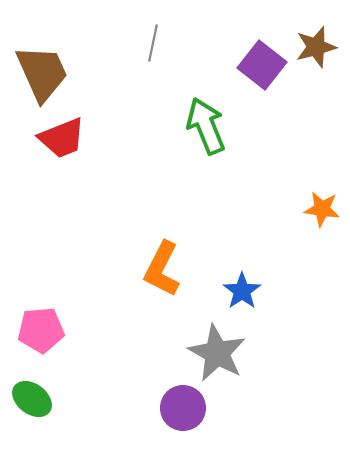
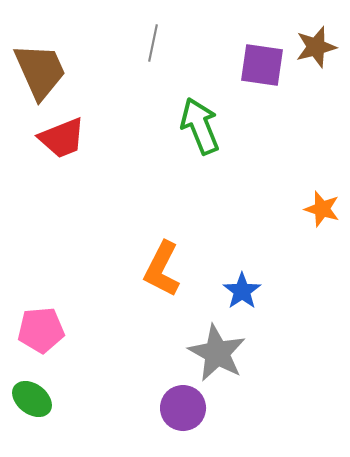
purple square: rotated 30 degrees counterclockwise
brown trapezoid: moved 2 px left, 2 px up
green arrow: moved 6 px left
orange star: rotated 9 degrees clockwise
